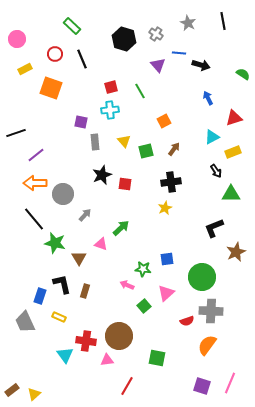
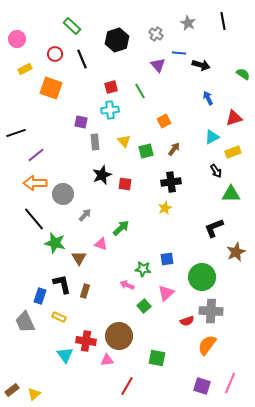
black hexagon at (124, 39): moved 7 px left, 1 px down; rotated 25 degrees clockwise
